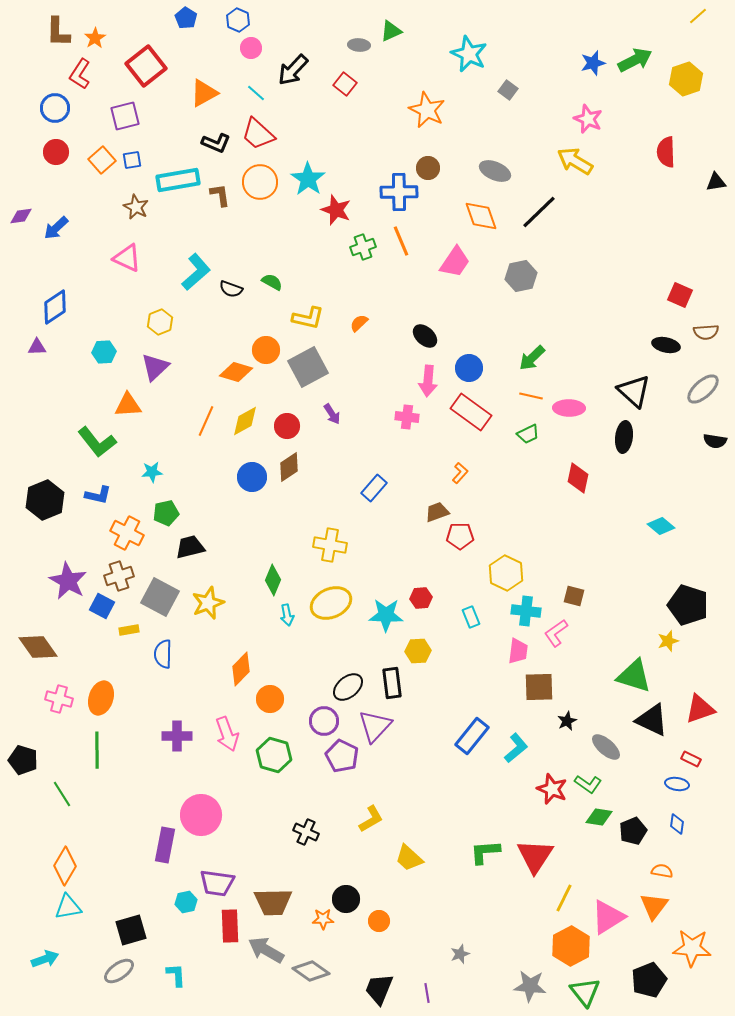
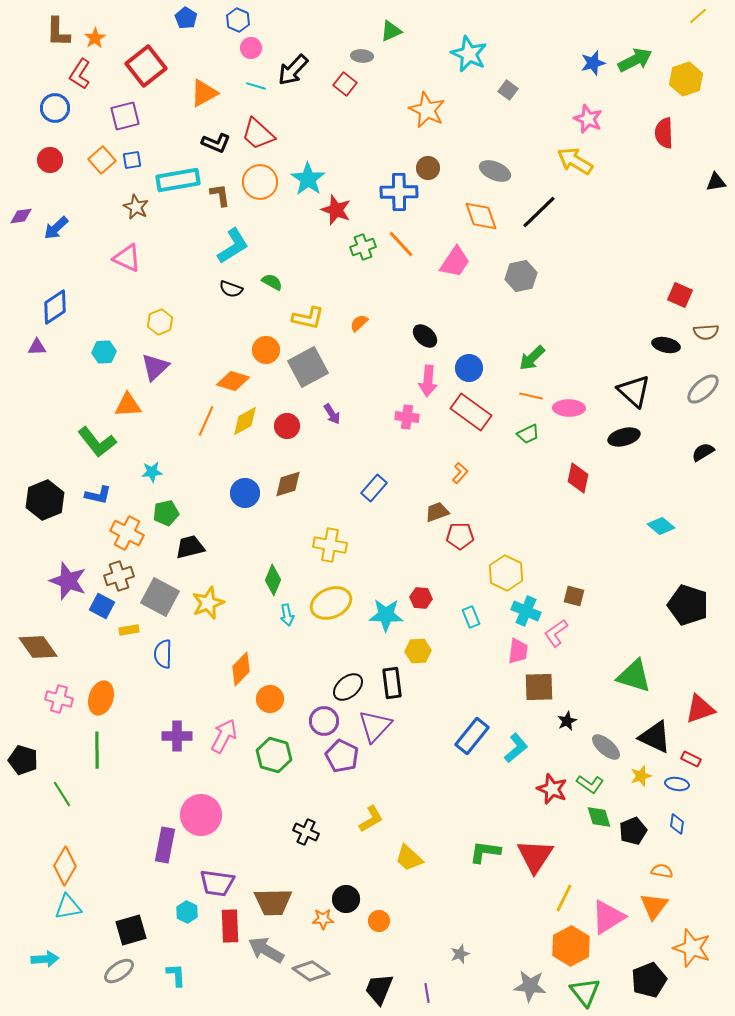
gray ellipse at (359, 45): moved 3 px right, 11 px down
cyan line at (256, 93): moved 7 px up; rotated 24 degrees counterclockwise
red circle at (56, 152): moved 6 px left, 8 px down
red semicircle at (666, 152): moved 2 px left, 19 px up
orange line at (401, 241): moved 3 px down; rotated 20 degrees counterclockwise
cyan L-shape at (196, 272): moved 37 px right, 26 px up; rotated 9 degrees clockwise
orange diamond at (236, 372): moved 3 px left, 9 px down
black ellipse at (624, 437): rotated 68 degrees clockwise
black semicircle at (715, 441): moved 12 px left, 11 px down; rotated 140 degrees clockwise
brown diamond at (289, 467): moved 1 px left, 17 px down; rotated 16 degrees clockwise
blue circle at (252, 477): moved 7 px left, 16 px down
purple star at (68, 581): rotated 9 degrees counterclockwise
red hexagon at (421, 598): rotated 10 degrees clockwise
cyan cross at (526, 611): rotated 16 degrees clockwise
yellow star at (668, 641): moved 27 px left, 135 px down
black triangle at (652, 720): moved 3 px right, 17 px down
pink arrow at (227, 734): moved 3 px left, 2 px down; rotated 132 degrees counterclockwise
green L-shape at (588, 784): moved 2 px right
green diamond at (599, 817): rotated 64 degrees clockwise
green L-shape at (485, 852): rotated 12 degrees clockwise
cyan hexagon at (186, 902): moved 1 px right, 10 px down; rotated 20 degrees counterclockwise
orange star at (692, 948): rotated 15 degrees clockwise
cyan arrow at (45, 959): rotated 16 degrees clockwise
